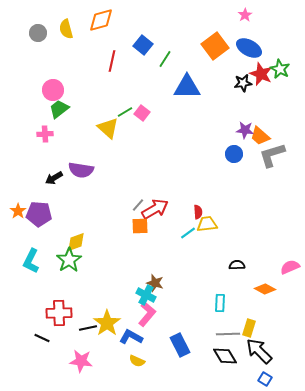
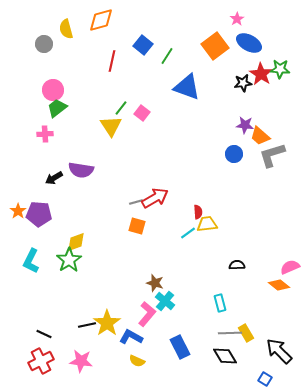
pink star at (245, 15): moved 8 px left, 4 px down
gray circle at (38, 33): moved 6 px right, 11 px down
blue ellipse at (249, 48): moved 5 px up
green line at (165, 59): moved 2 px right, 3 px up
green star at (280, 69): rotated 24 degrees counterclockwise
red star at (261, 74): rotated 10 degrees clockwise
blue triangle at (187, 87): rotated 20 degrees clockwise
green trapezoid at (59, 109): moved 2 px left, 1 px up
green line at (125, 112): moved 4 px left, 4 px up; rotated 21 degrees counterclockwise
yellow triangle at (108, 128): moved 3 px right, 2 px up; rotated 15 degrees clockwise
purple star at (245, 130): moved 5 px up
gray line at (138, 205): moved 2 px left, 3 px up; rotated 32 degrees clockwise
red arrow at (155, 209): moved 11 px up
orange square at (140, 226): moved 3 px left; rotated 18 degrees clockwise
orange diamond at (265, 289): moved 14 px right, 4 px up; rotated 10 degrees clockwise
cyan cross at (146, 295): moved 19 px right, 6 px down; rotated 12 degrees clockwise
cyan rectangle at (220, 303): rotated 18 degrees counterclockwise
red cross at (59, 313): moved 18 px left, 48 px down; rotated 25 degrees counterclockwise
black line at (88, 328): moved 1 px left, 3 px up
yellow rectangle at (249, 328): moved 3 px left, 5 px down; rotated 48 degrees counterclockwise
gray line at (228, 334): moved 2 px right, 1 px up
black line at (42, 338): moved 2 px right, 4 px up
blue rectangle at (180, 345): moved 2 px down
black arrow at (259, 351): moved 20 px right
